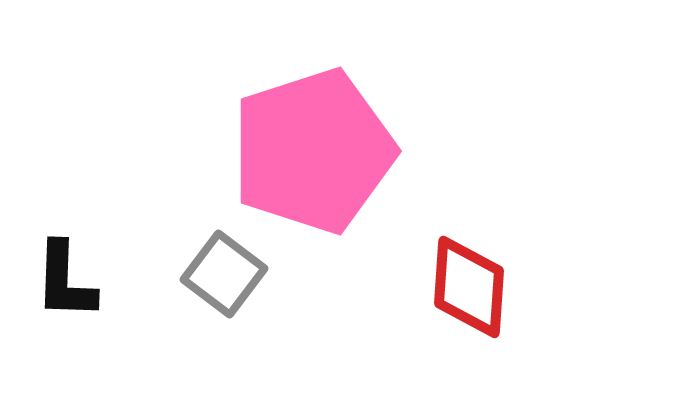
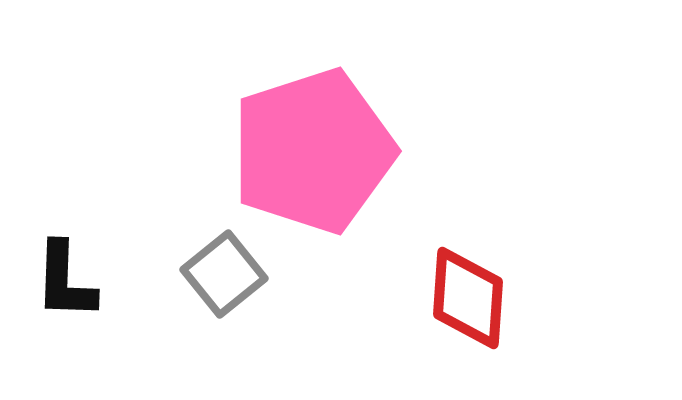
gray square: rotated 14 degrees clockwise
red diamond: moved 1 px left, 11 px down
